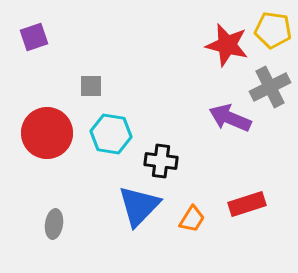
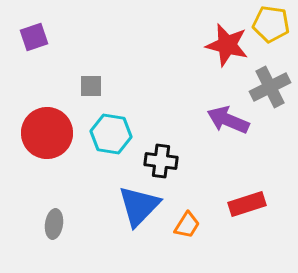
yellow pentagon: moved 2 px left, 6 px up
purple arrow: moved 2 px left, 2 px down
orange trapezoid: moved 5 px left, 6 px down
